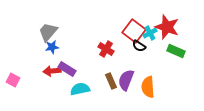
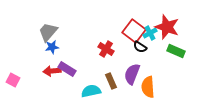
black semicircle: moved 1 px right, 1 px down
purple semicircle: moved 6 px right, 6 px up
cyan semicircle: moved 11 px right, 2 px down
